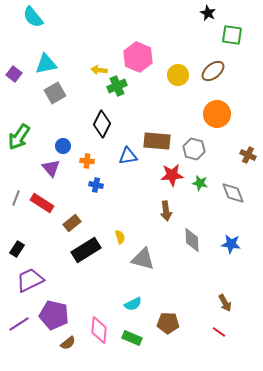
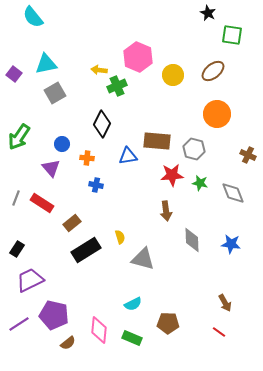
yellow circle at (178, 75): moved 5 px left
blue circle at (63, 146): moved 1 px left, 2 px up
orange cross at (87, 161): moved 3 px up
